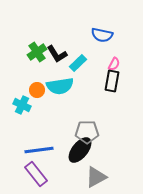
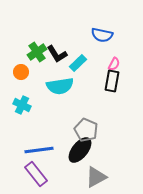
orange circle: moved 16 px left, 18 px up
gray pentagon: moved 1 px left, 2 px up; rotated 25 degrees clockwise
